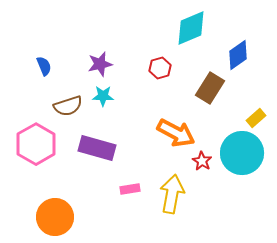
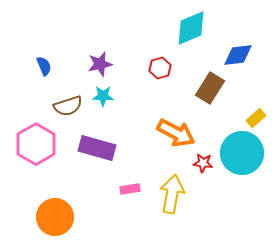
blue diamond: rotated 28 degrees clockwise
red star: moved 1 px right, 2 px down; rotated 24 degrees counterclockwise
